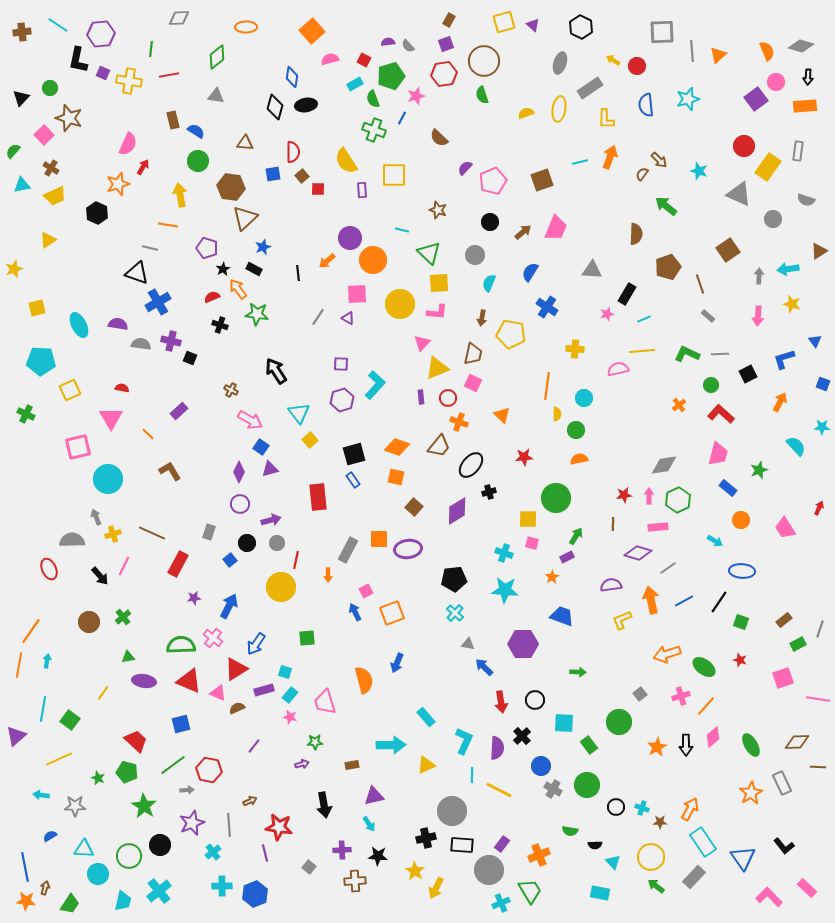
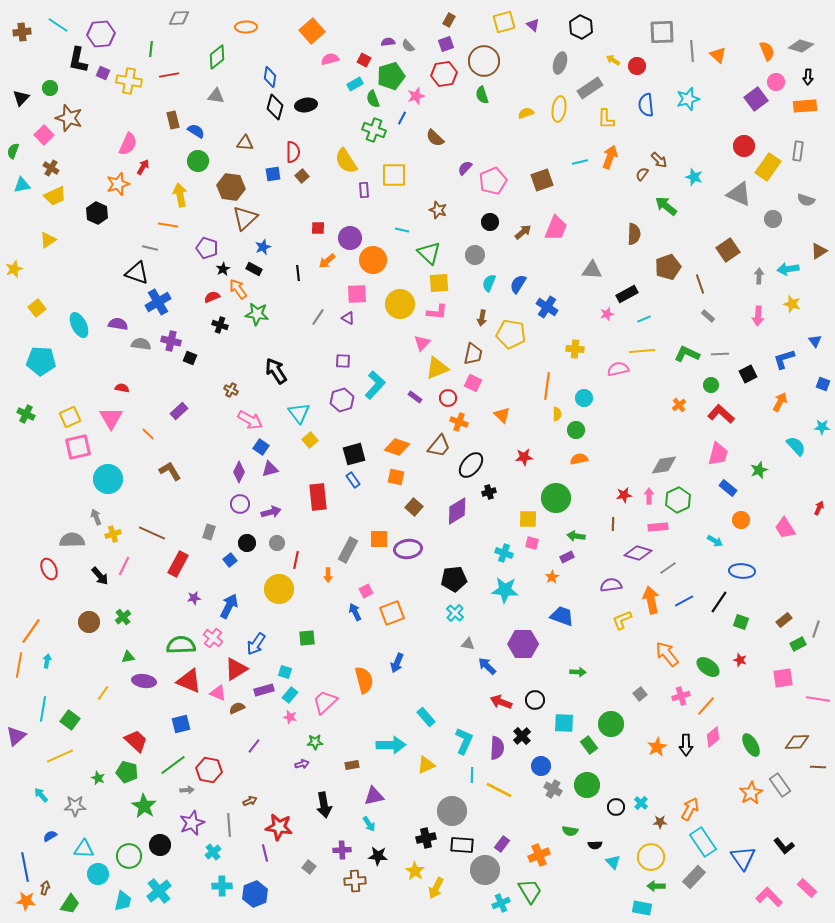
orange triangle at (718, 55): rotated 36 degrees counterclockwise
blue diamond at (292, 77): moved 22 px left
brown semicircle at (439, 138): moved 4 px left
green semicircle at (13, 151): rotated 21 degrees counterclockwise
cyan star at (699, 171): moved 5 px left, 6 px down
red square at (318, 189): moved 39 px down
purple rectangle at (362, 190): moved 2 px right
brown semicircle at (636, 234): moved 2 px left
blue semicircle at (530, 272): moved 12 px left, 12 px down
black rectangle at (627, 294): rotated 30 degrees clockwise
yellow square at (37, 308): rotated 24 degrees counterclockwise
purple square at (341, 364): moved 2 px right, 3 px up
yellow square at (70, 390): moved 27 px down
purple rectangle at (421, 397): moved 6 px left; rotated 48 degrees counterclockwise
purple arrow at (271, 520): moved 8 px up
green arrow at (576, 536): rotated 114 degrees counterclockwise
yellow circle at (281, 587): moved 2 px left, 2 px down
gray line at (820, 629): moved 4 px left
orange arrow at (667, 654): rotated 68 degrees clockwise
blue arrow at (484, 667): moved 3 px right, 1 px up
green ellipse at (704, 667): moved 4 px right
pink square at (783, 678): rotated 10 degrees clockwise
pink trapezoid at (325, 702): rotated 64 degrees clockwise
red arrow at (501, 702): rotated 120 degrees clockwise
green circle at (619, 722): moved 8 px left, 2 px down
yellow line at (59, 759): moved 1 px right, 3 px up
gray rectangle at (782, 783): moved 2 px left, 2 px down; rotated 10 degrees counterclockwise
cyan arrow at (41, 795): rotated 42 degrees clockwise
cyan cross at (642, 808): moved 1 px left, 5 px up; rotated 24 degrees clockwise
gray circle at (489, 870): moved 4 px left
green arrow at (656, 886): rotated 36 degrees counterclockwise
cyan rectangle at (600, 893): moved 42 px right, 15 px down
